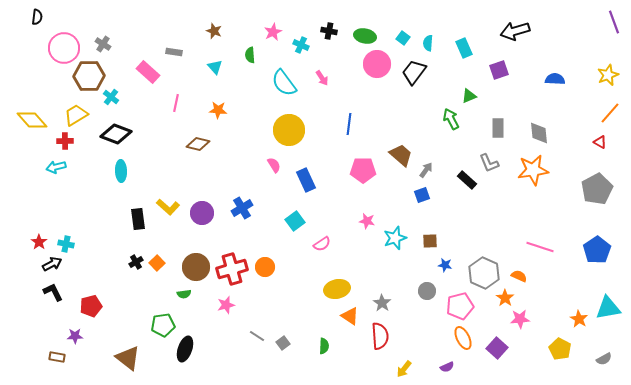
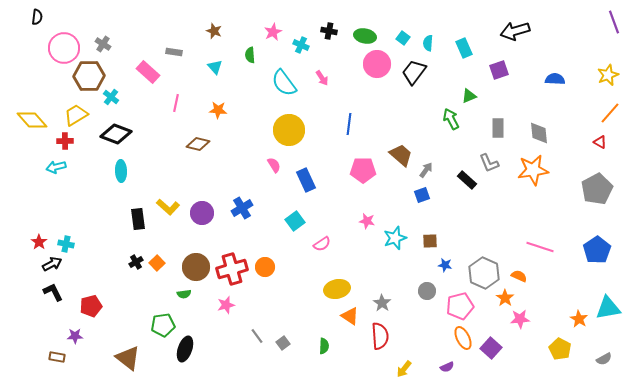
gray line at (257, 336): rotated 21 degrees clockwise
purple square at (497, 348): moved 6 px left
